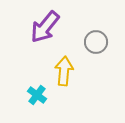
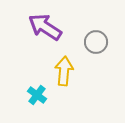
purple arrow: rotated 84 degrees clockwise
